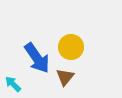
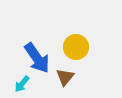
yellow circle: moved 5 px right
cyan arrow: moved 9 px right; rotated 96 degrees counterclockwise
